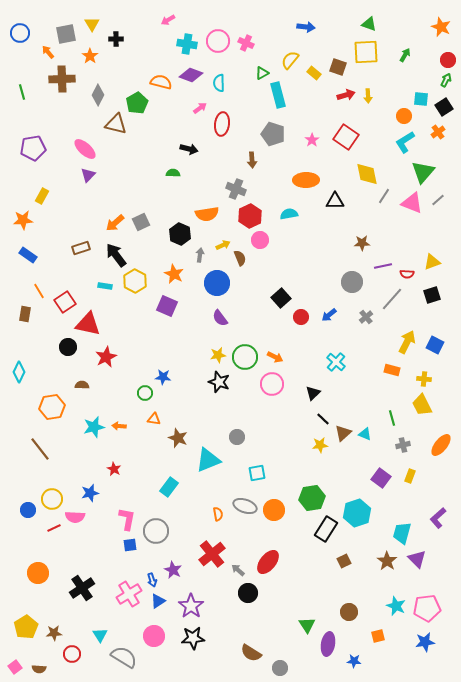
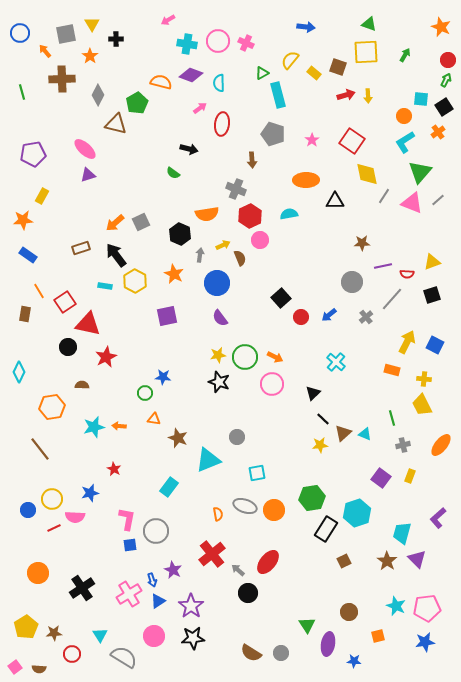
orange arrow at (48, 52): moved 3 px left, 1 px up
red square at (346, 137): moved 6 px right, 4 px down
purple pentagon at (33, 148): moved 6 px down
green triangle at (423, 172): moved 3 px left
green semicircle at (173, 173): rotated 144 degrees counterclockwise
purple triangle at (88, 175): rotated 28 degrees clockwise
purple square at (167, 306): moved 10 px down; rotated 35 degrees counterclockwise
gray circle at (280, 668): moved 1 px right, 15 px up
